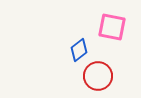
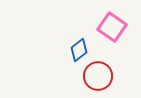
pink square: rotated 24 degrees clockwise
